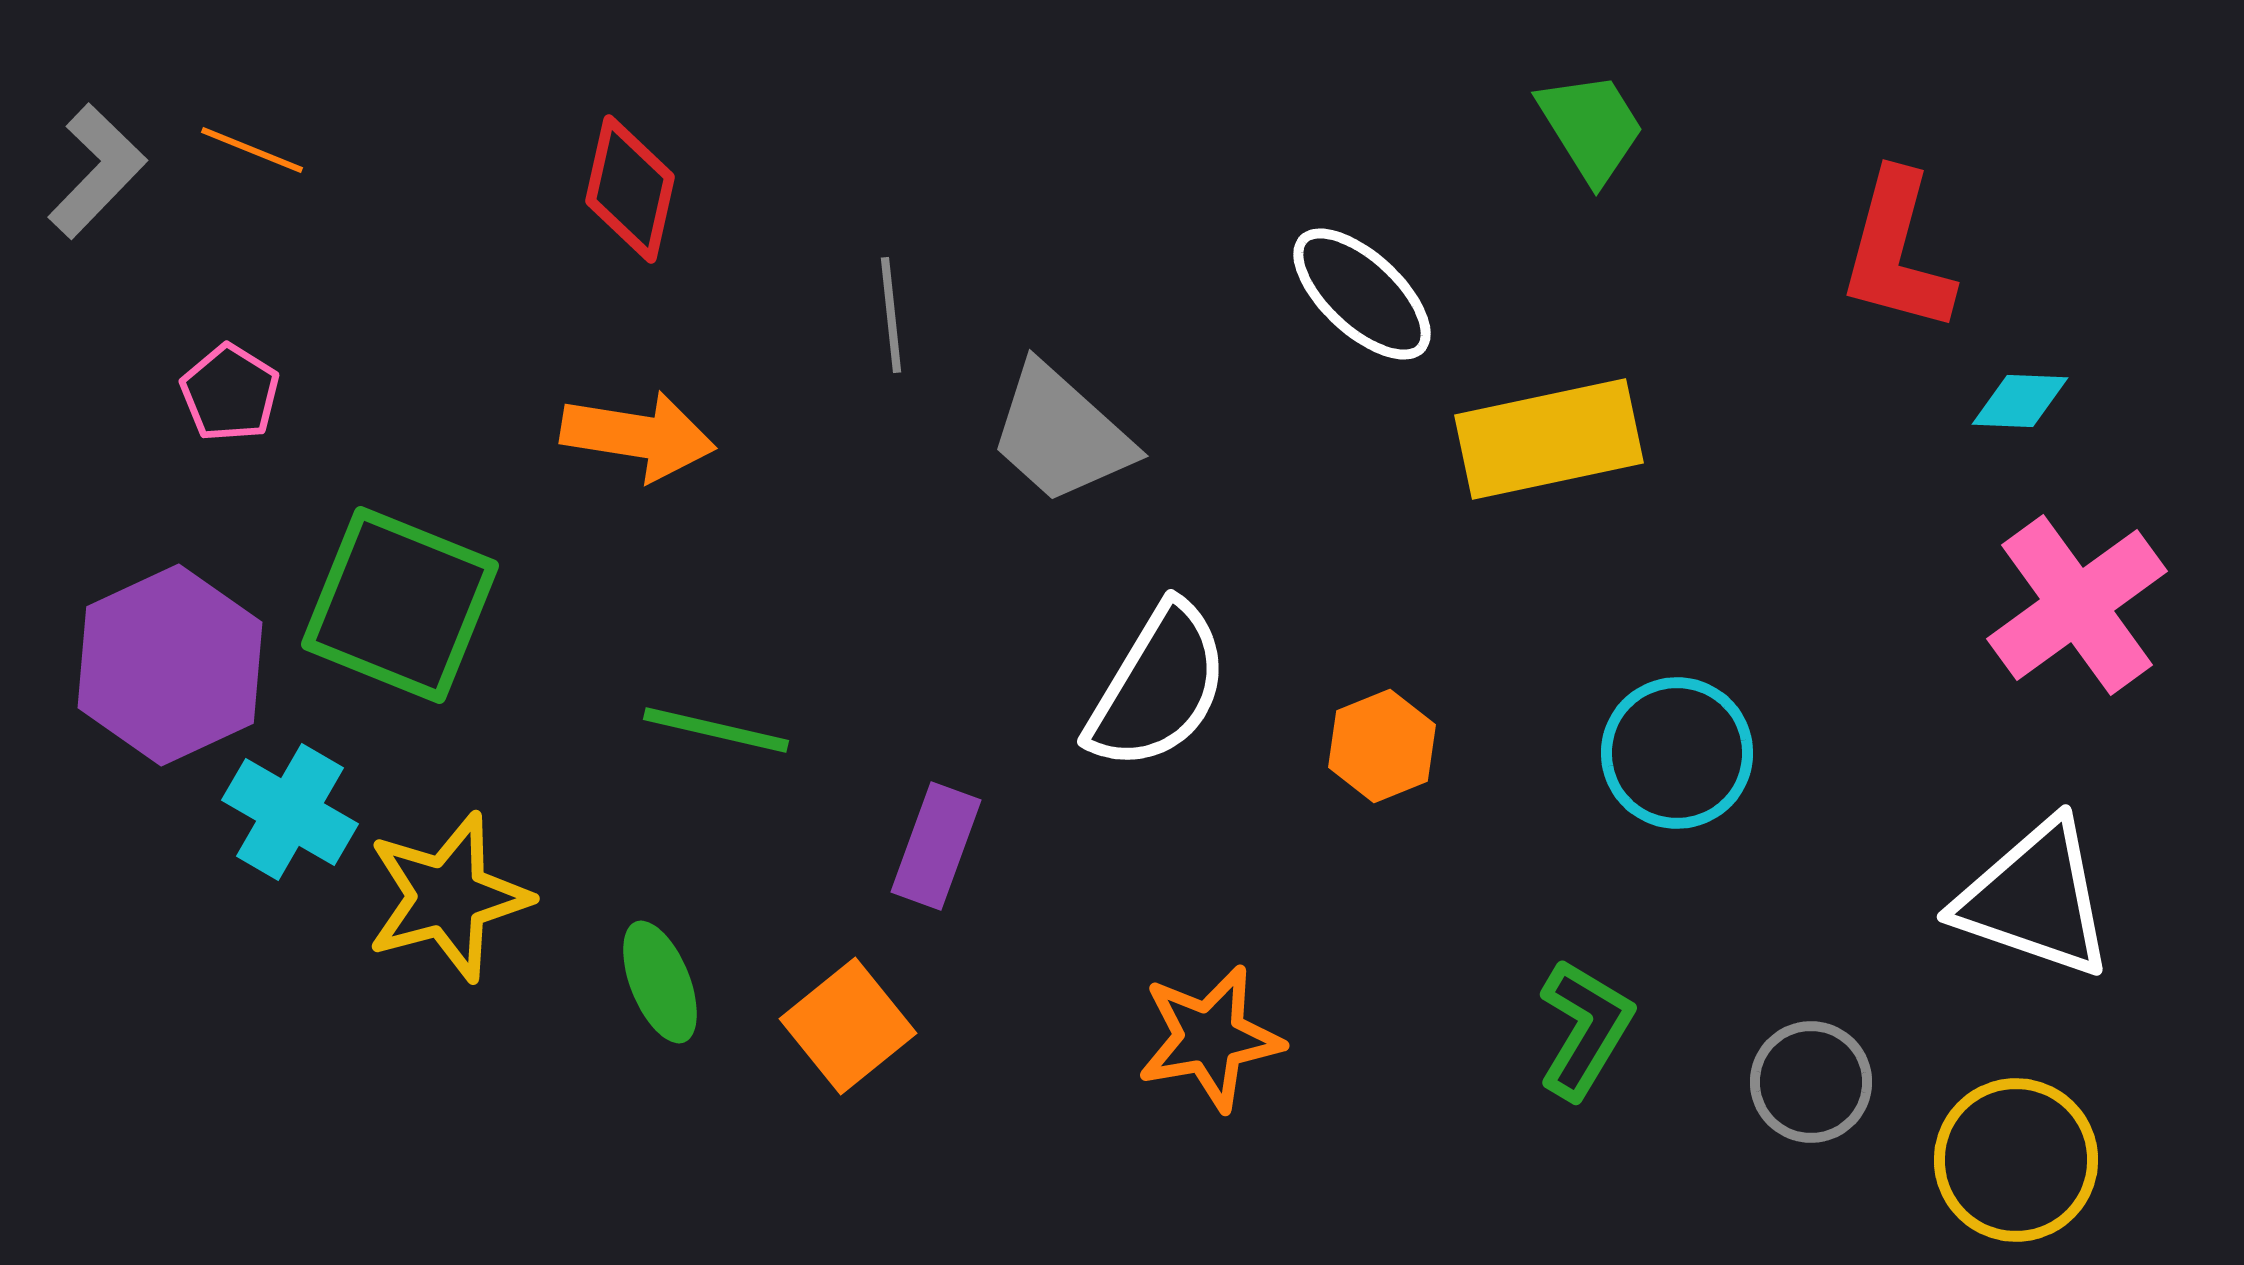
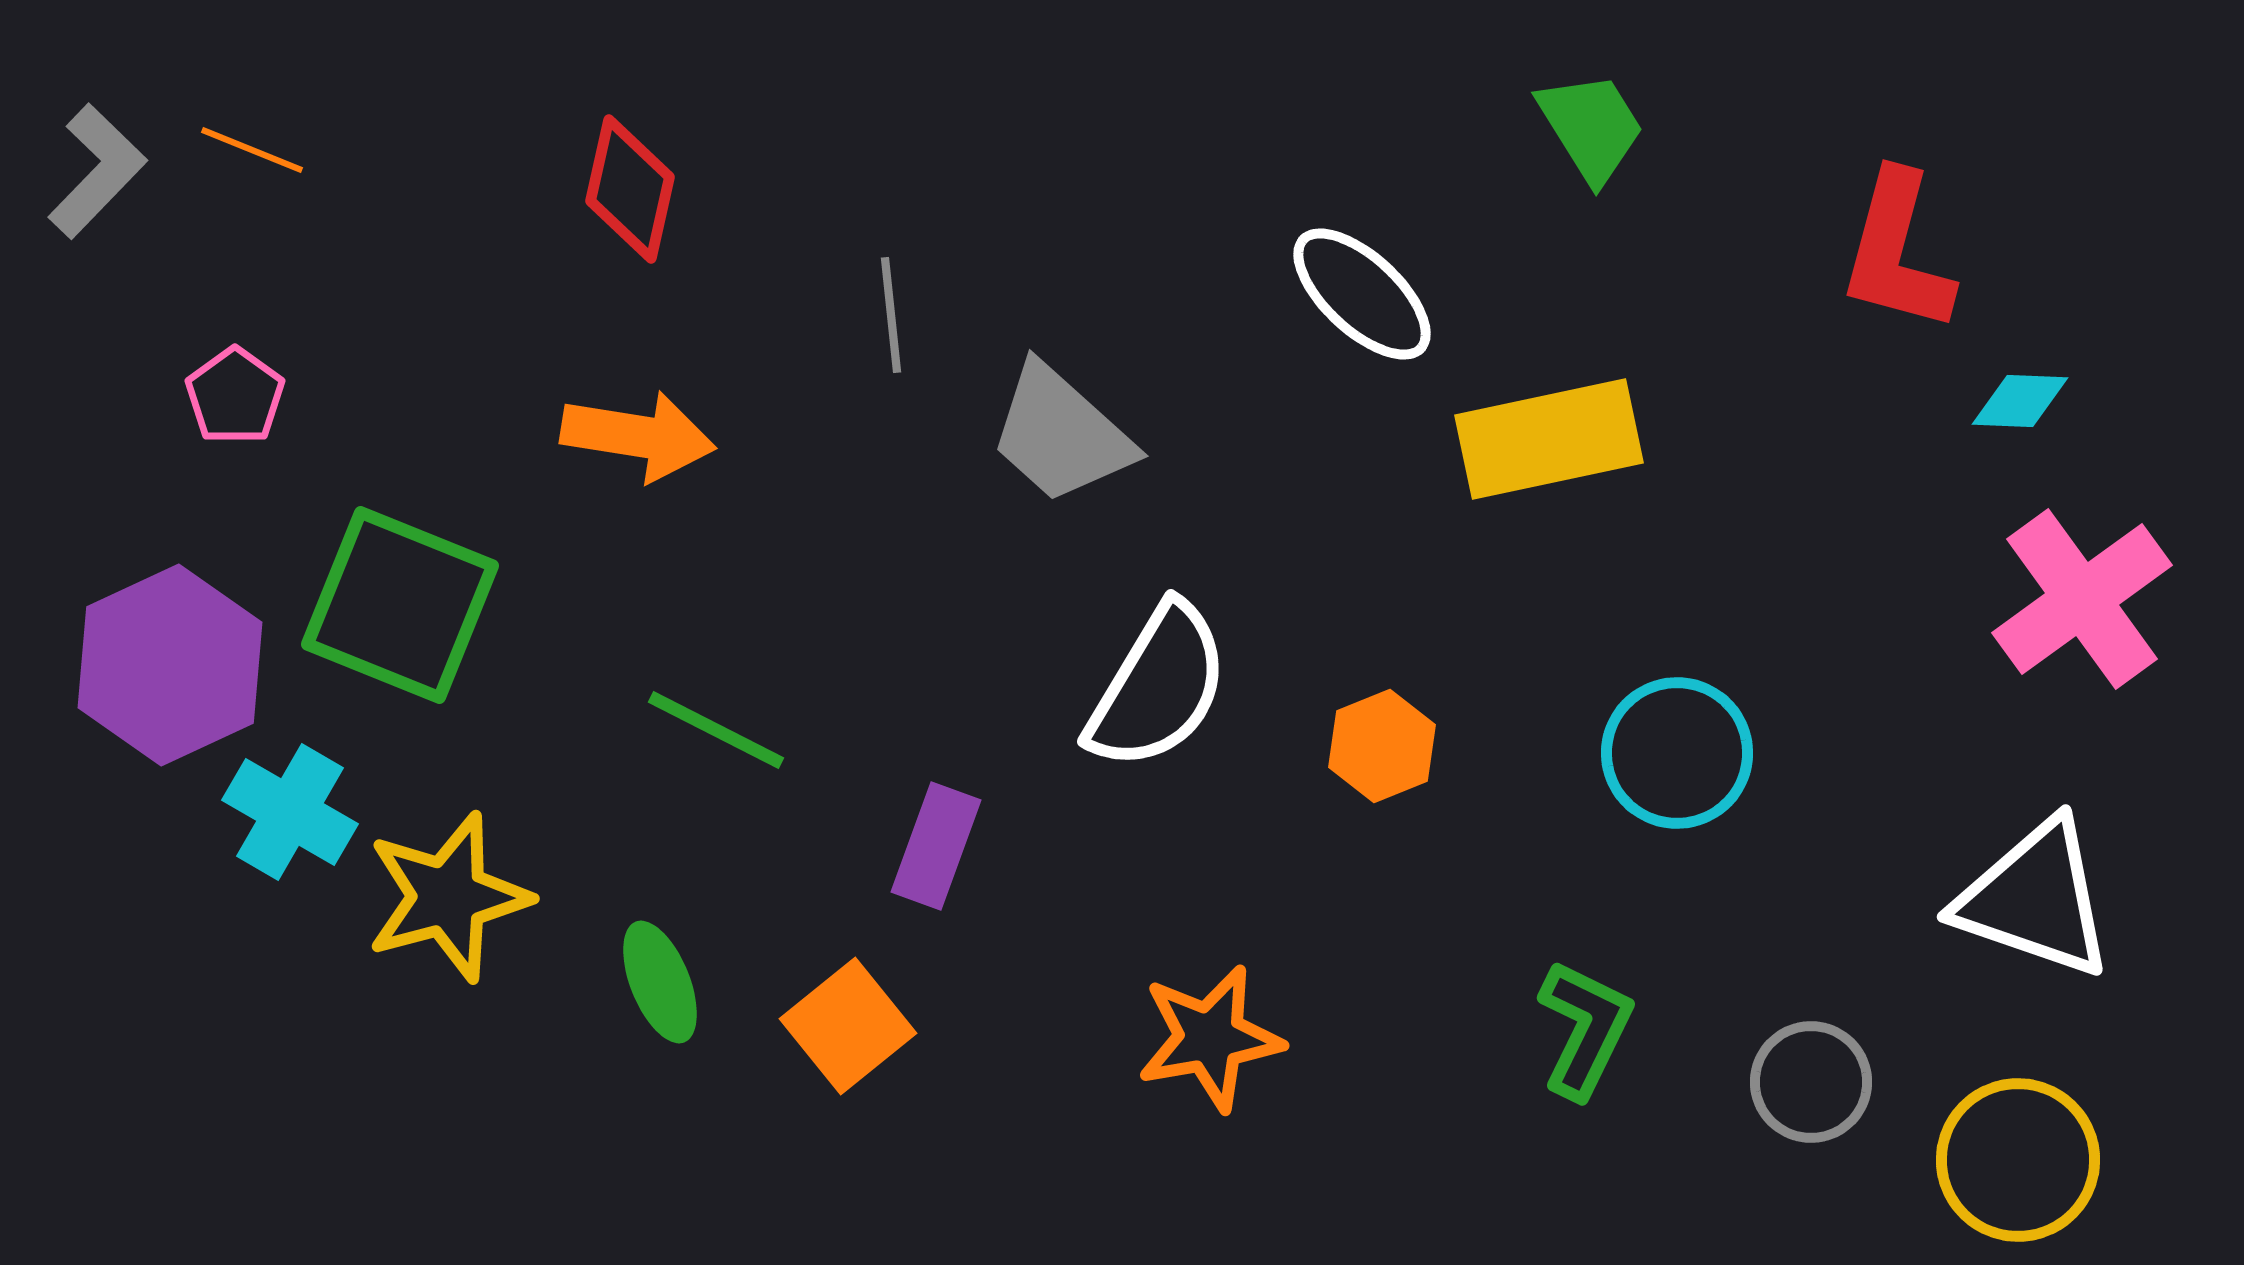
pink pentagon: moved 5 px right, 3 px down; rotated 4 degrees clockwise
pink cross: moved 5 px right, 6 px up
green line: rotated 14 degrees clockwise
green L-shape: rotated 5 degrees counterclockwise
yellow circle: moved 2 px right
